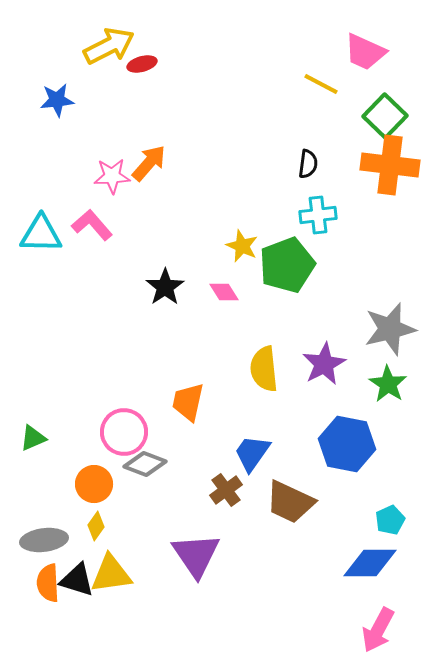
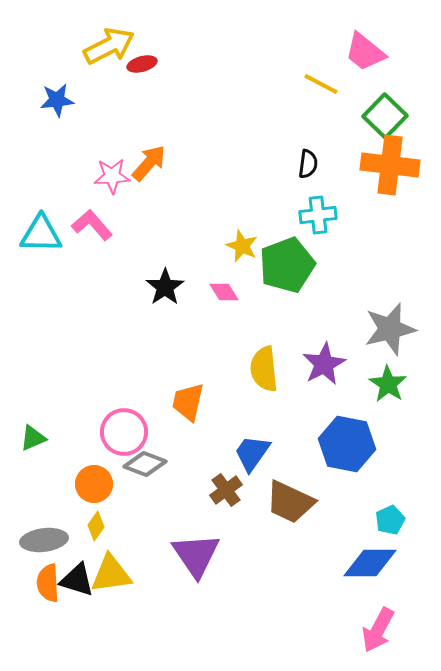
pink trapezoid: rotated 15 degrees clockwise
